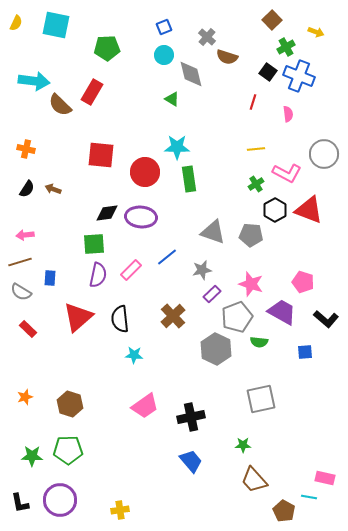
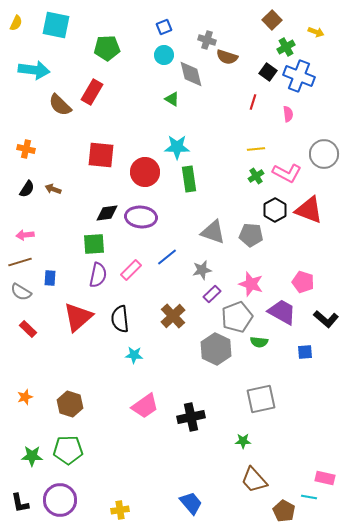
gray cross at (207, 37): moved 3 px down; rotated 24 degrees counterclockwise
cyan arrow at (34, 81): moved 11 px up
green cross at (256, 184): moved 8 px up
green star at (243, 445): moved 4 px up
blue trapezoid at (191, 461): moved 42 px down
